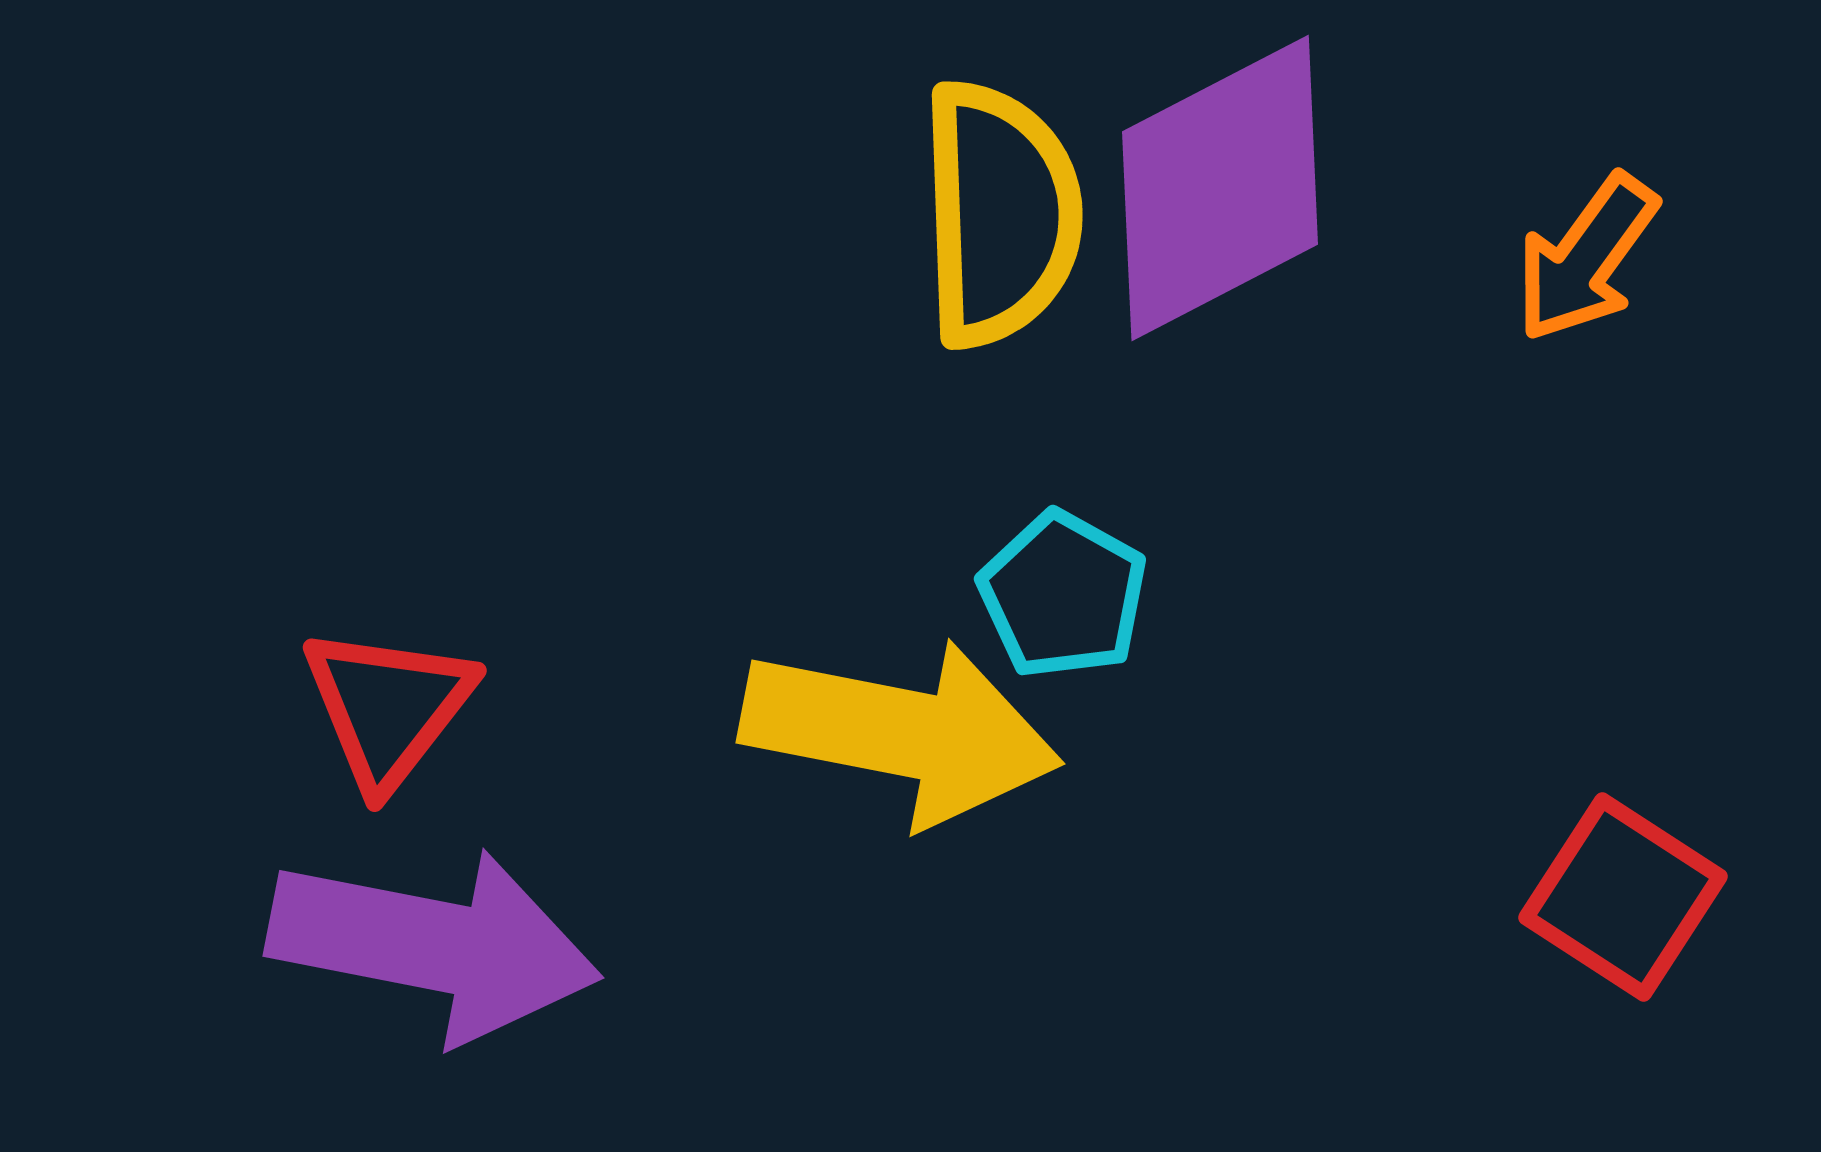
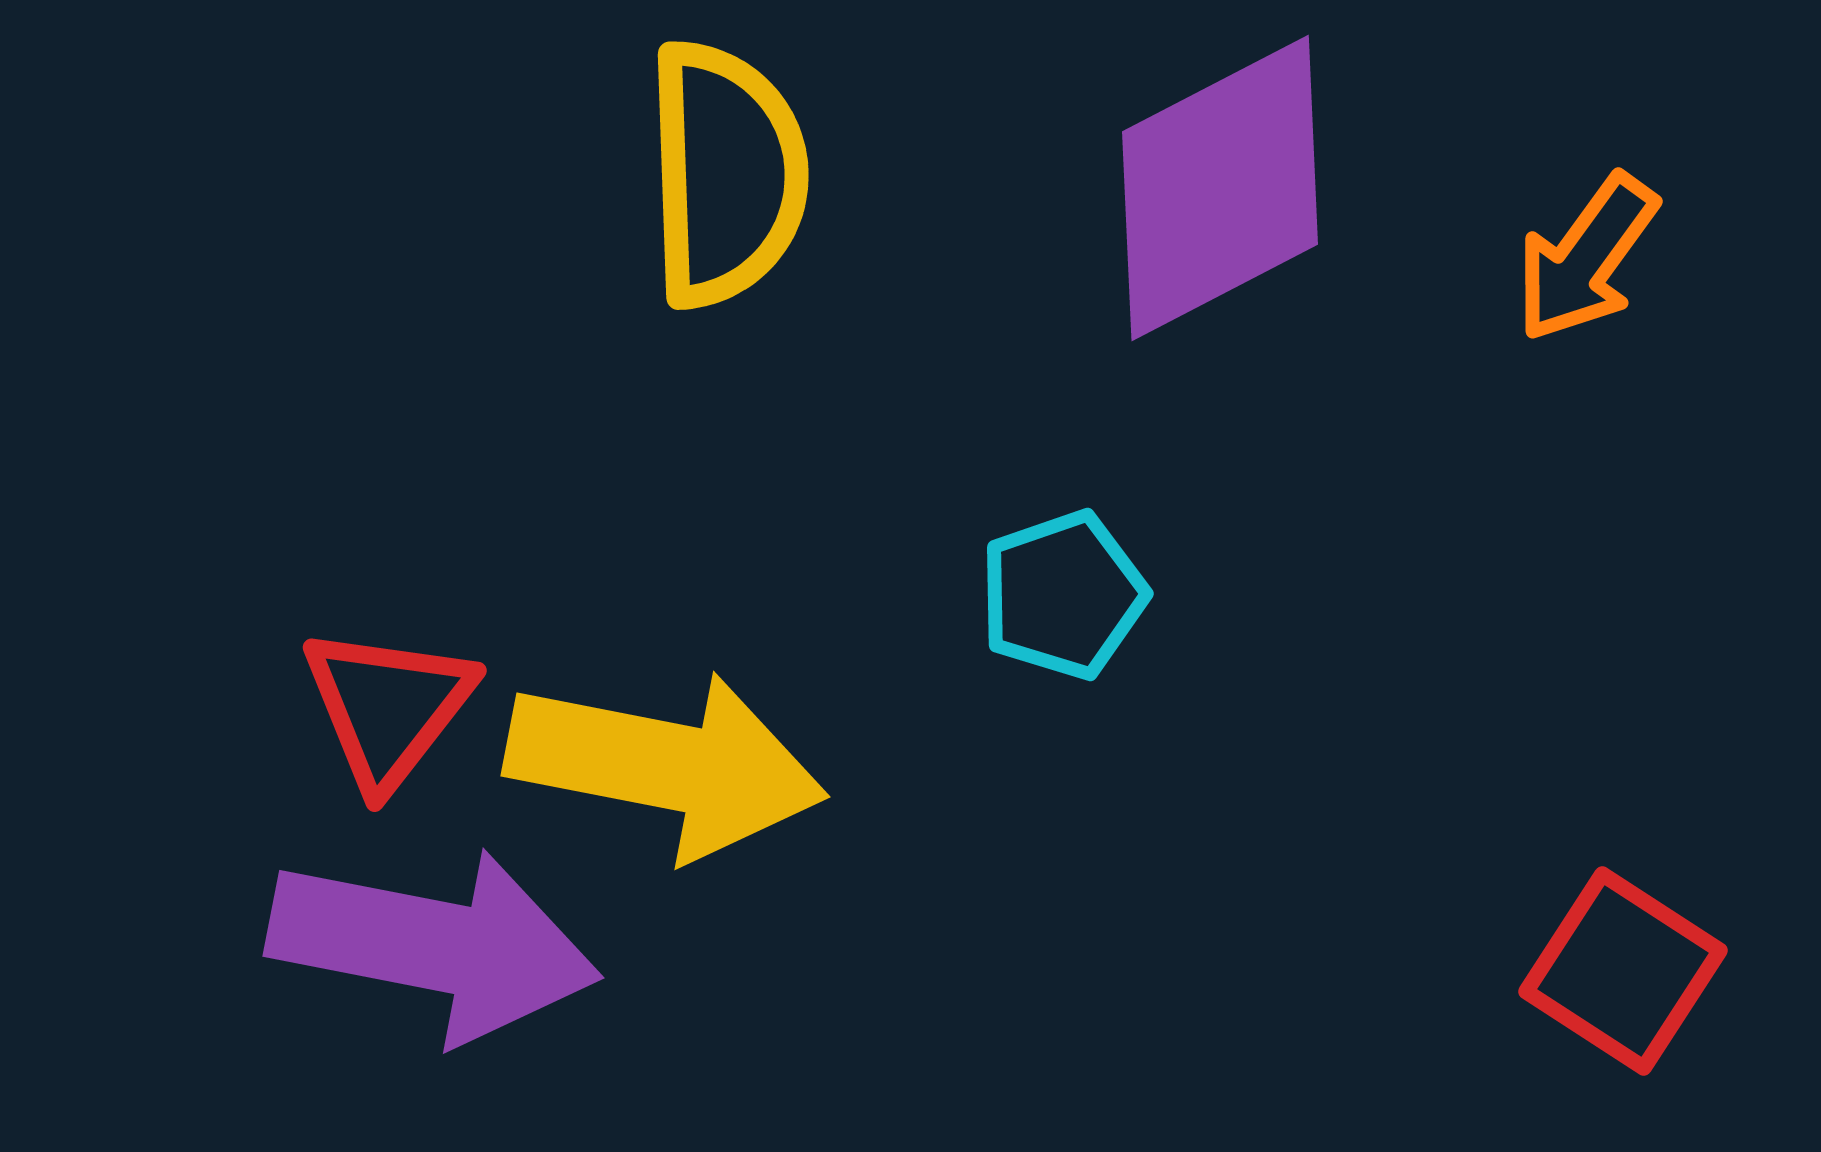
yellow semicircle: moved 274 px left, 40 px up
cyan pentagon: rotated 24 degrees clockwise
yellow arrow: moved 235 px left, 33 px down
red square: moved 74 px down
